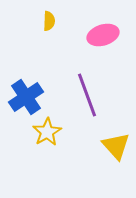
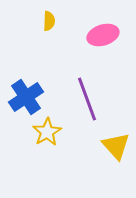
purple line: moved 4 px down
